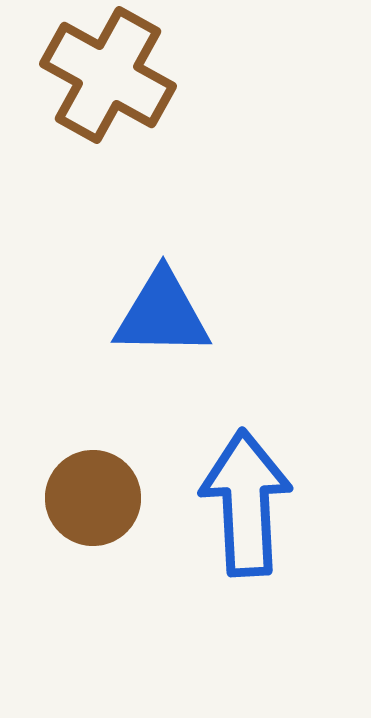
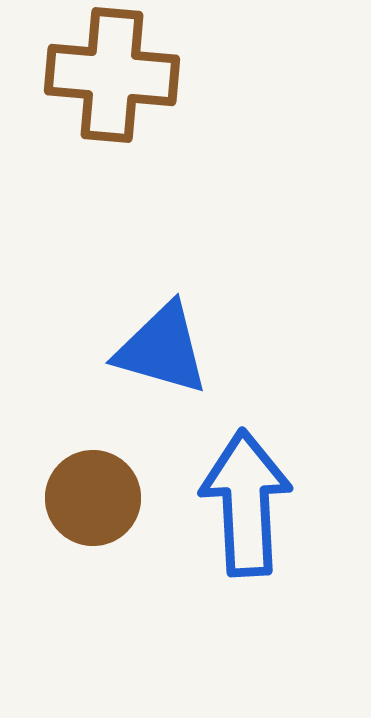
brown cross: moved 4 px right; rotated 24 degrees counterclockwise
blue triangle: moved 35 px down; rotated 15 degrees clockwise
